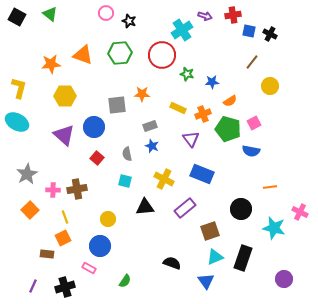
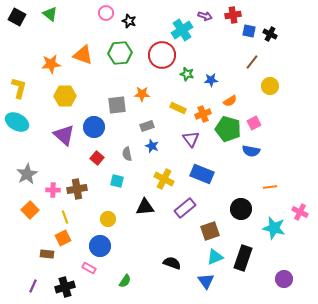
blue star at (212, 82): moved 1 px left, 2 px up
gray rectangle at (150, 126): moved 3 px left
cyan square at (125, 181): moved 8 px left
